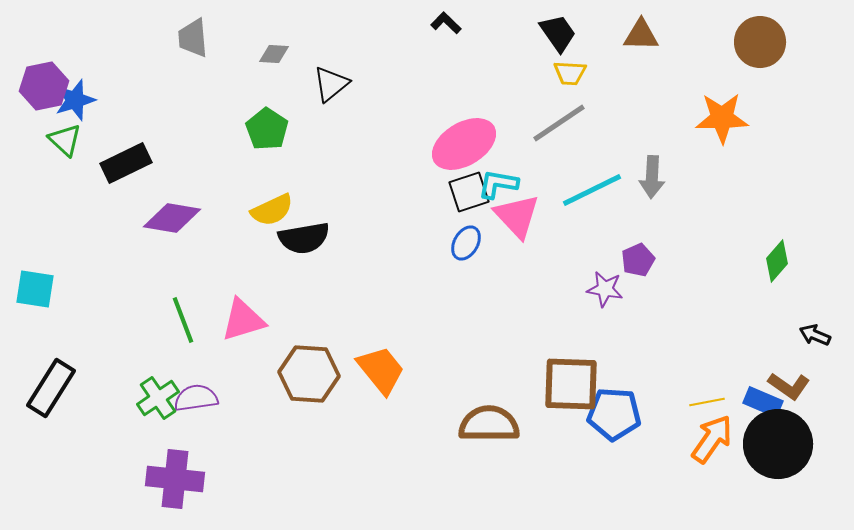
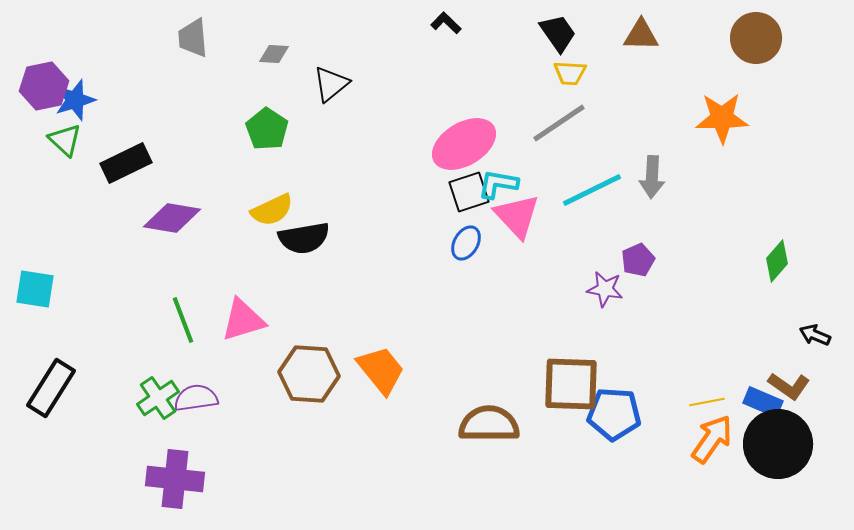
brown circle at (760, 42): moved 4 px left, 4 px up
